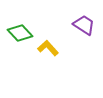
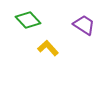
green diamond: moved 8 px right, 13 px up
